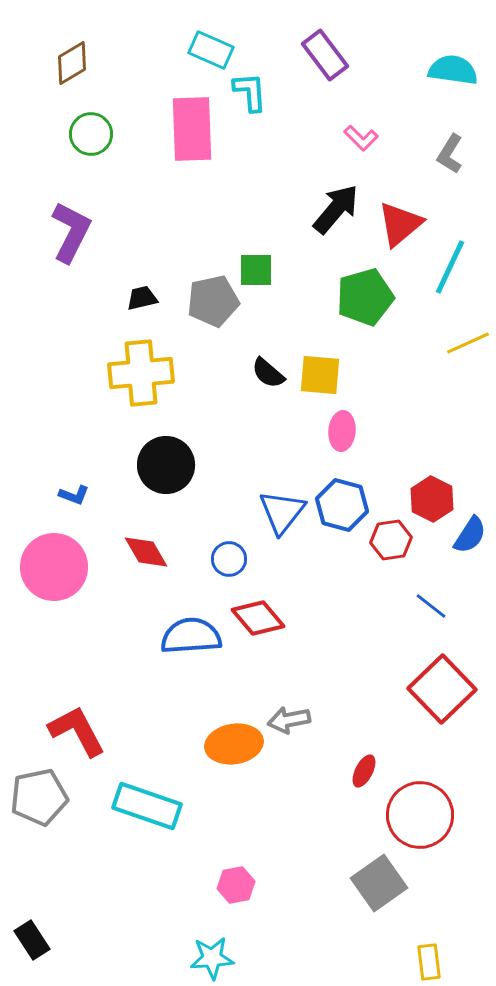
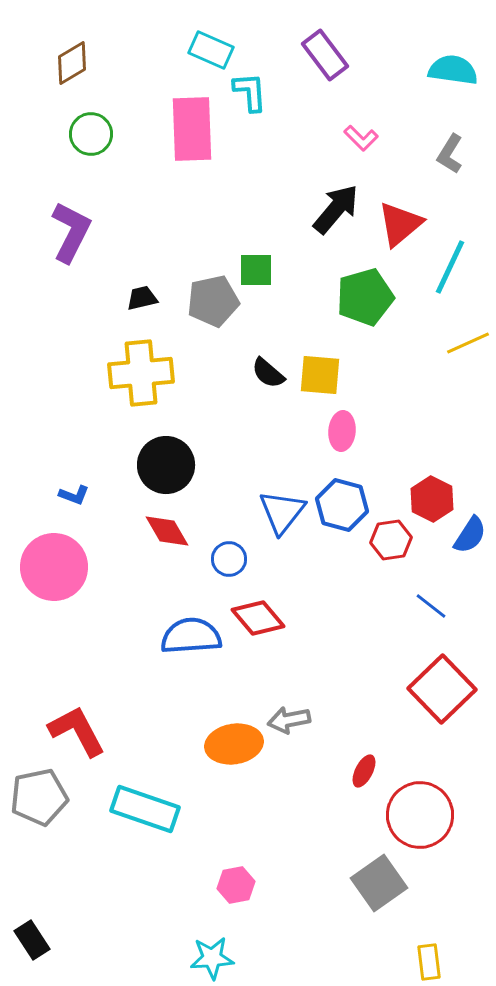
red diamond at (146, 552): moved 21 px right, 21 px up
cyan rectangle at (147, 806): moved 2 px left, 3 px down
